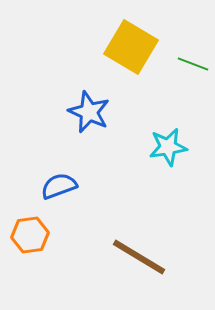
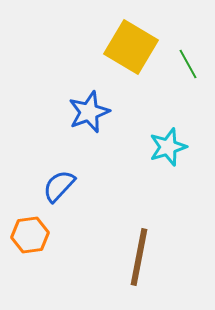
green line: moved 5 px left; rotated 40 degrees clockwise
blue star: rotated 27 degrees clockwise
cyan star: rotated 9 degrees counterclockwise
blue semicircle: rotated 27 degrees counterclockwise
brown line: rotated 70 degrees clockwise
